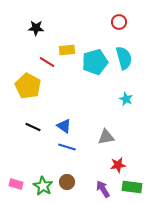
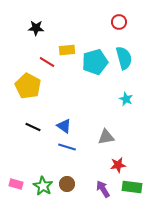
brown circle: moved 2 px down
